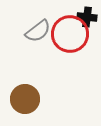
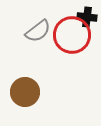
red circle: moved 2 px right, 1 px down
brown circle: moved 7 px up
